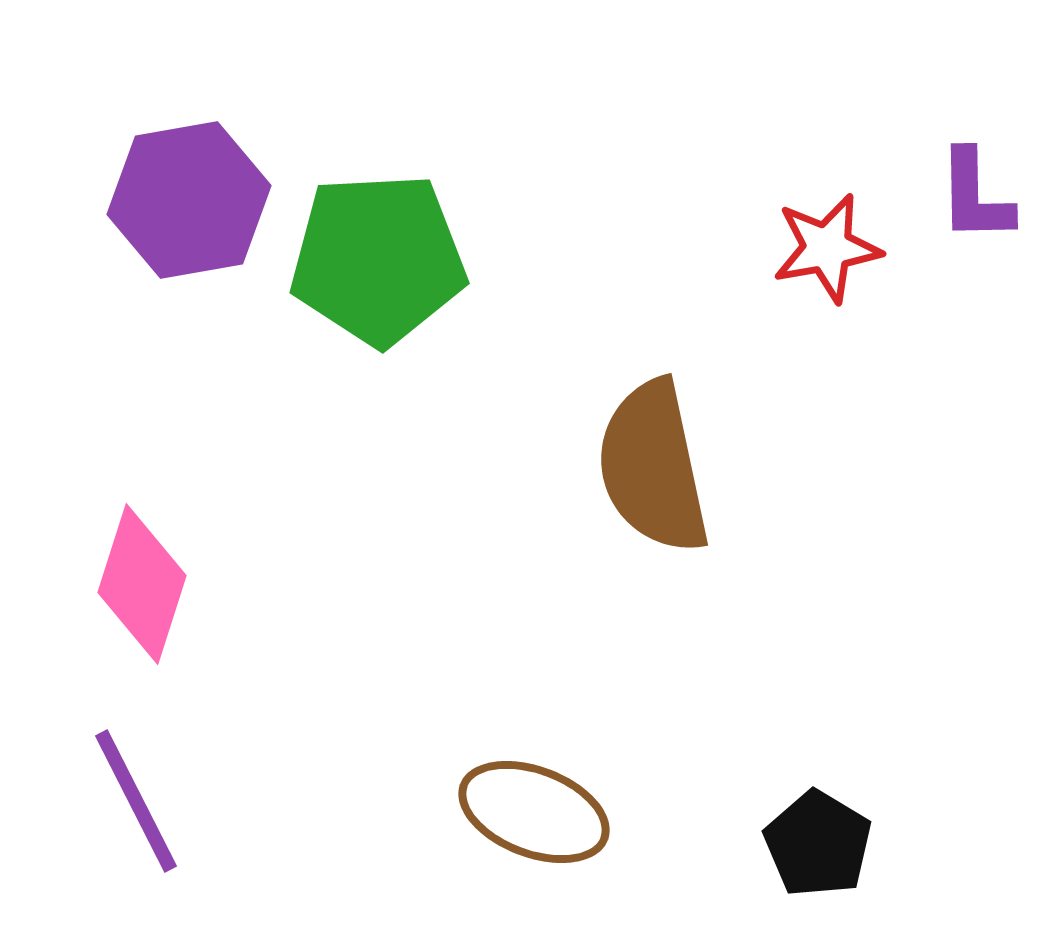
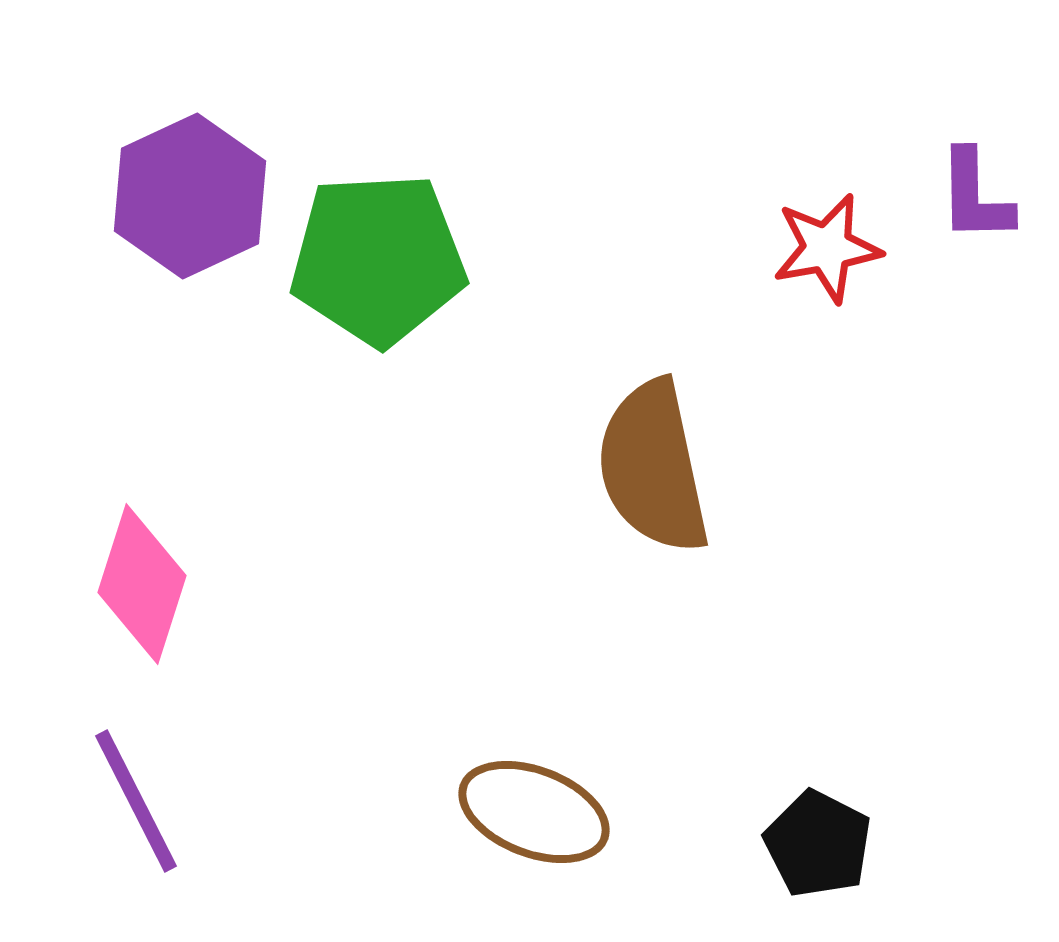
purple hexagon: moved 1 px right, 4 px up; rotated 15 degrees counterclockwise
black pentagon: rotated 4 degrees counterclockwise
